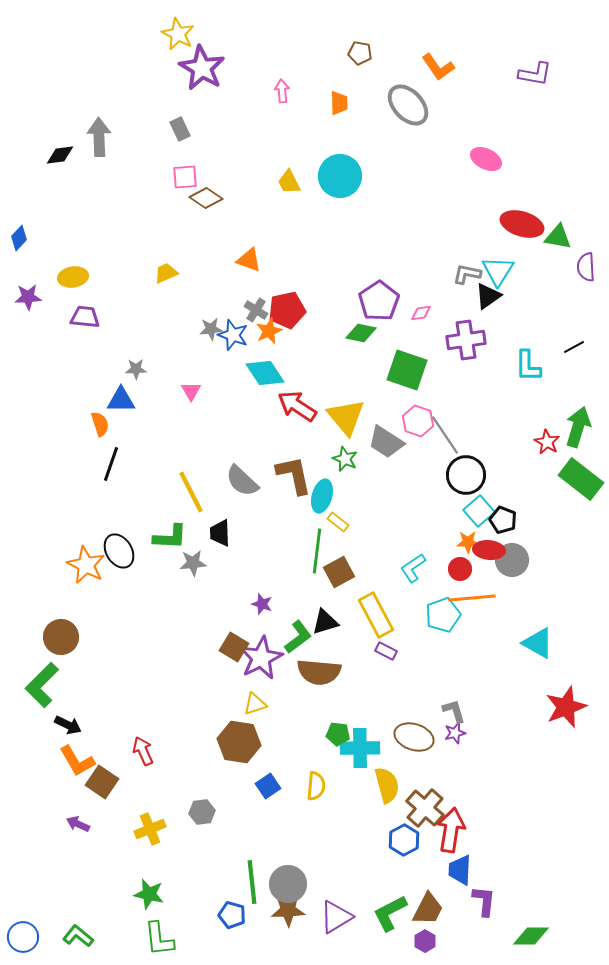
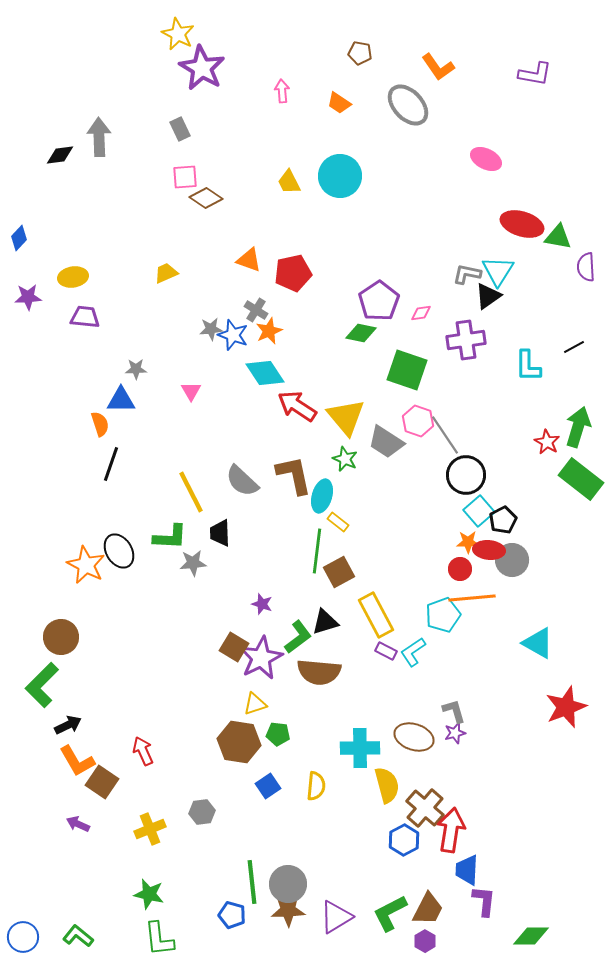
orange trapezoid at (339, 103): rotated 125 degrees clockwise
red pentagon at (287, 310): moved 6 px right, 37 px up
black pentagon at (503, 520): rotated 24 degrees clockwise
cyan L-shape at (413, 568): moved 84 px down
black arrow at (68, 725): rotated 52 degrees counterclockwise
green pentagon at (338, 734): moved 60 px left
blue trapezoid at (460, 870): moved 7 px right
